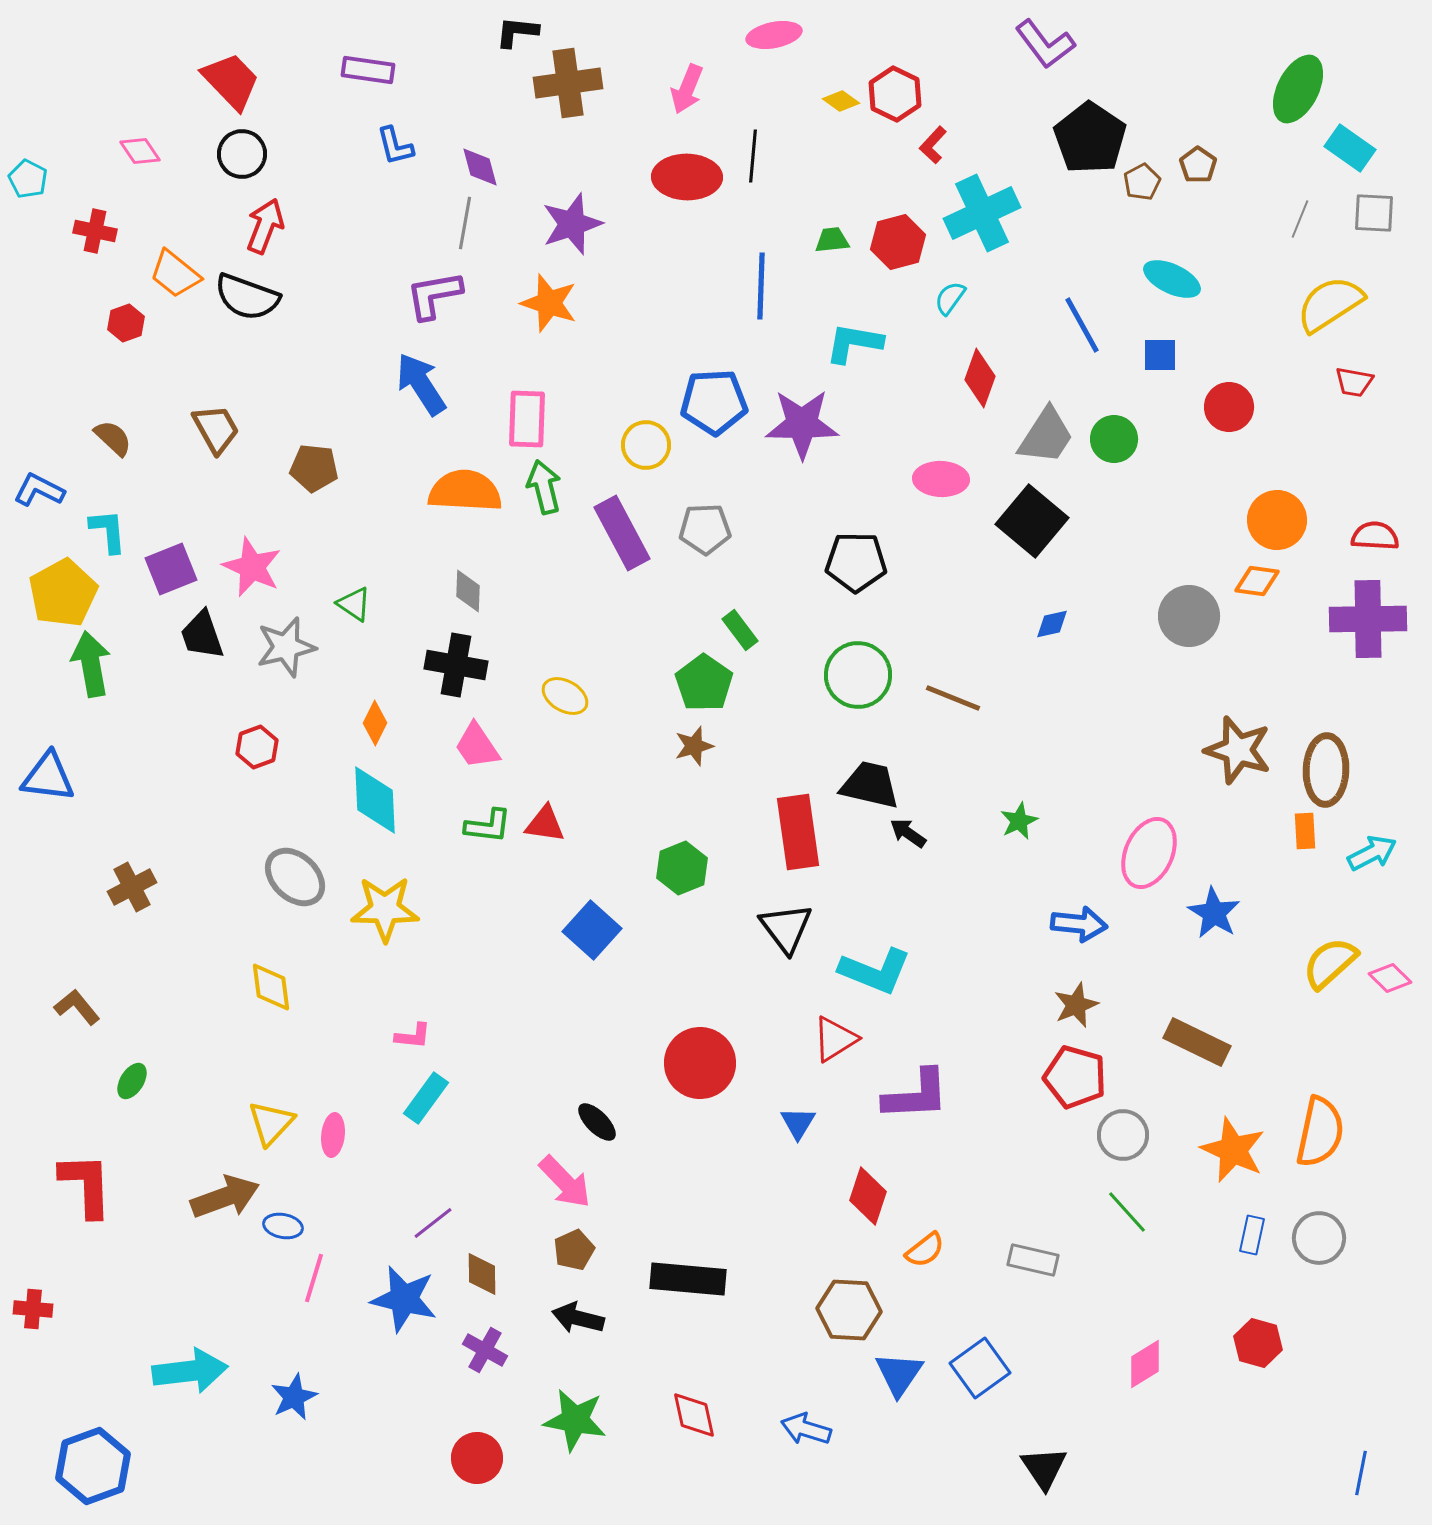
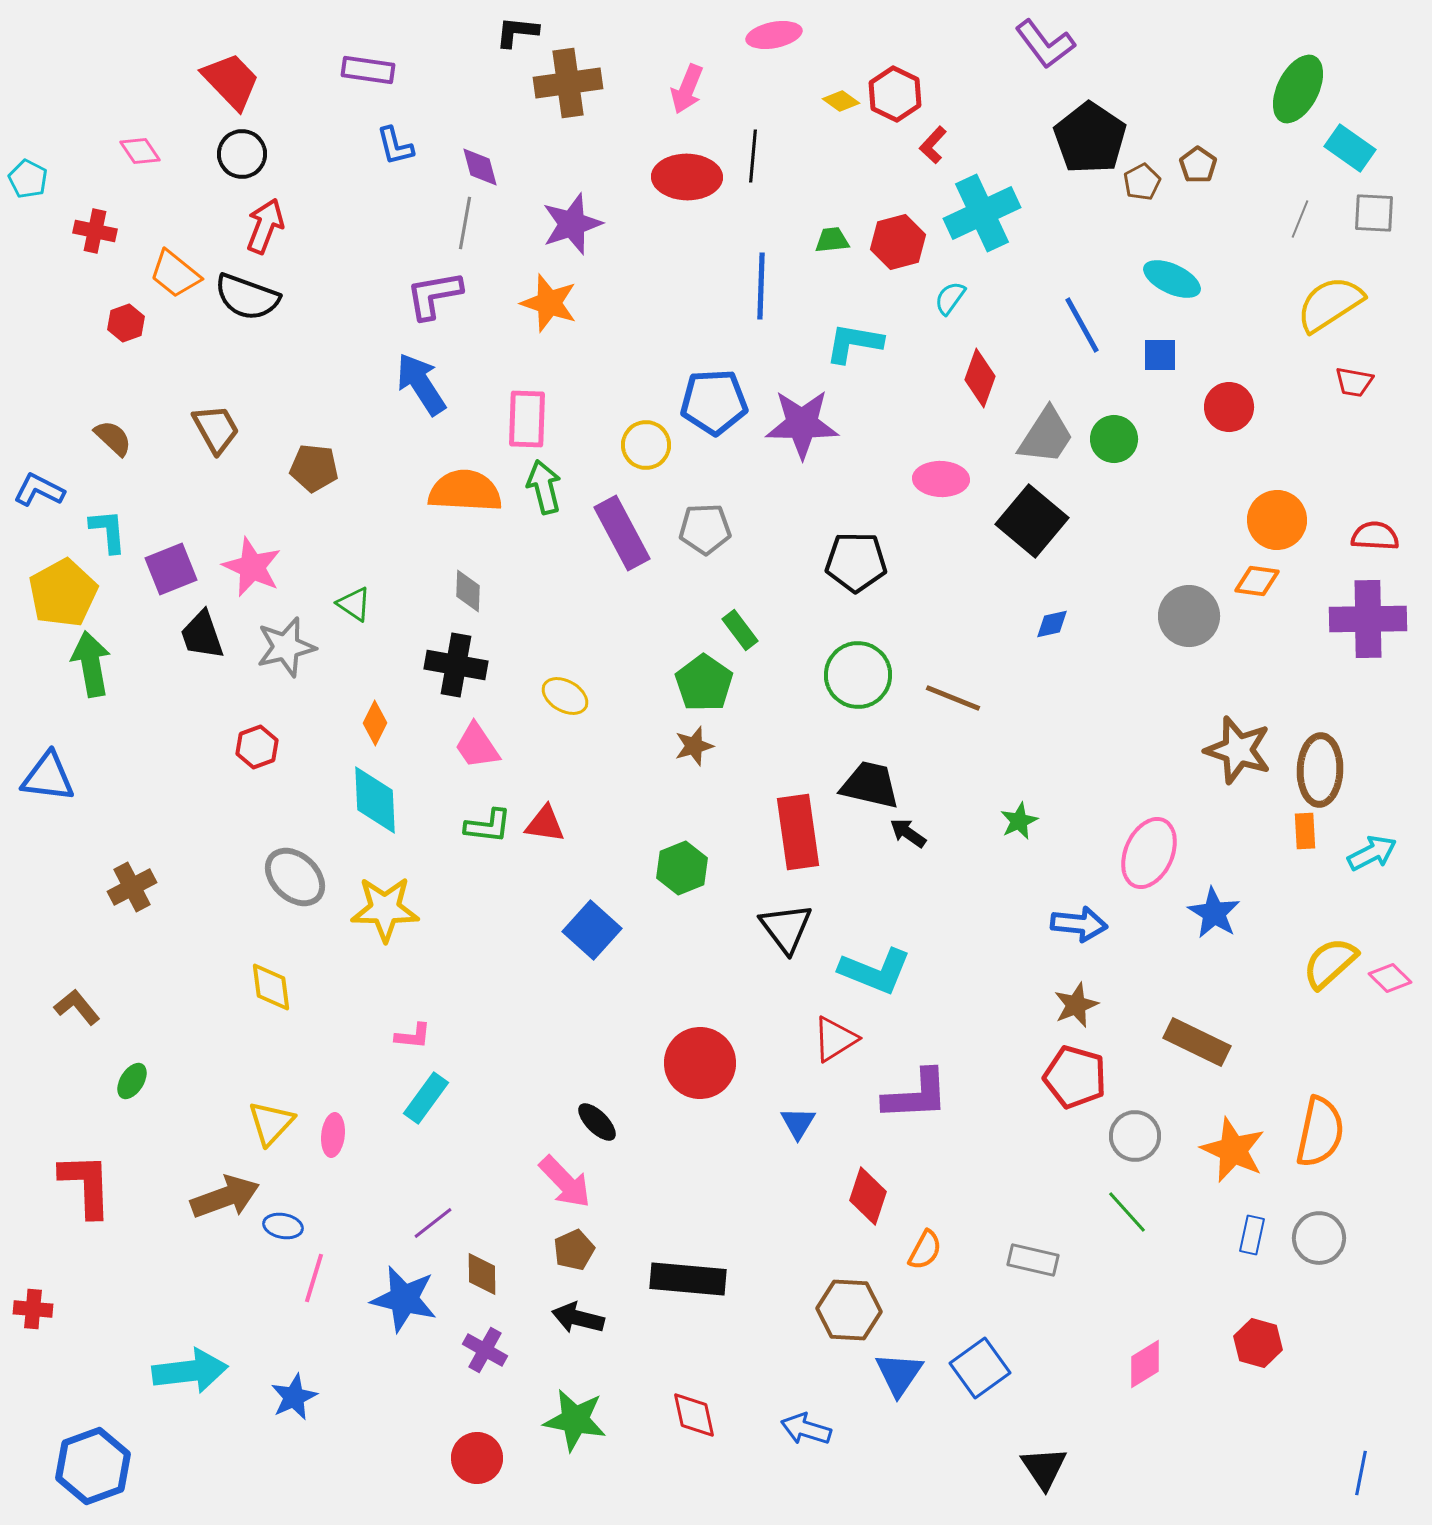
brown ellipse at (1326, 770): moved 6 px left
gray circle at (1123, 1135): moved 12 px right, 1 px down
orange semicircle at (925, 1250): rotated 24 degrees counterclockwise
